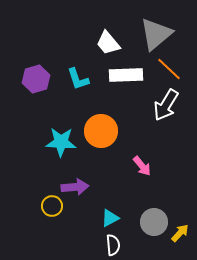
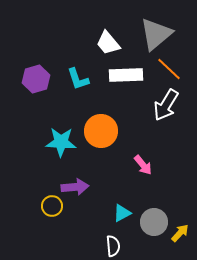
pink arrow: moved 1 px right, 1 px up
cyan triangle: moved 12 px right, 5 px up
white semicircle: moved 1 px down
